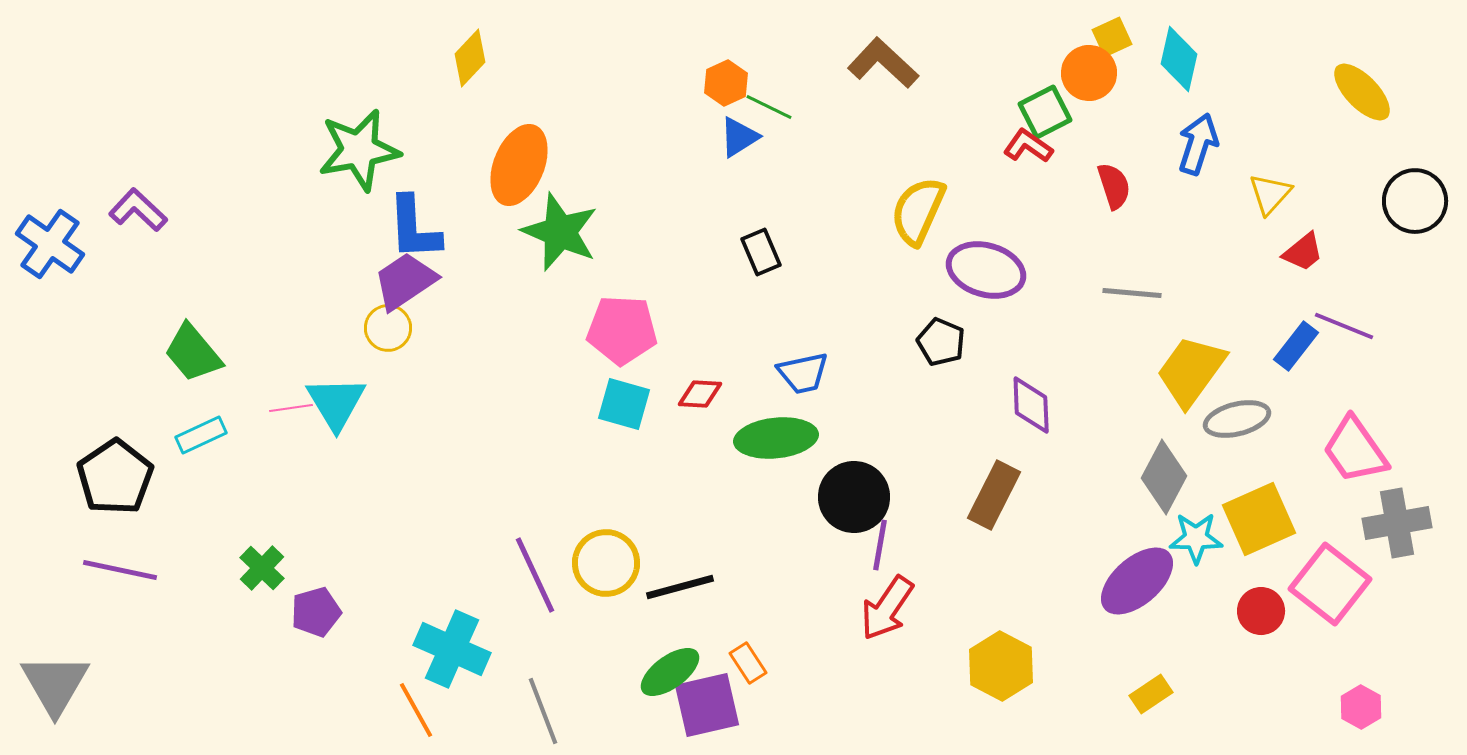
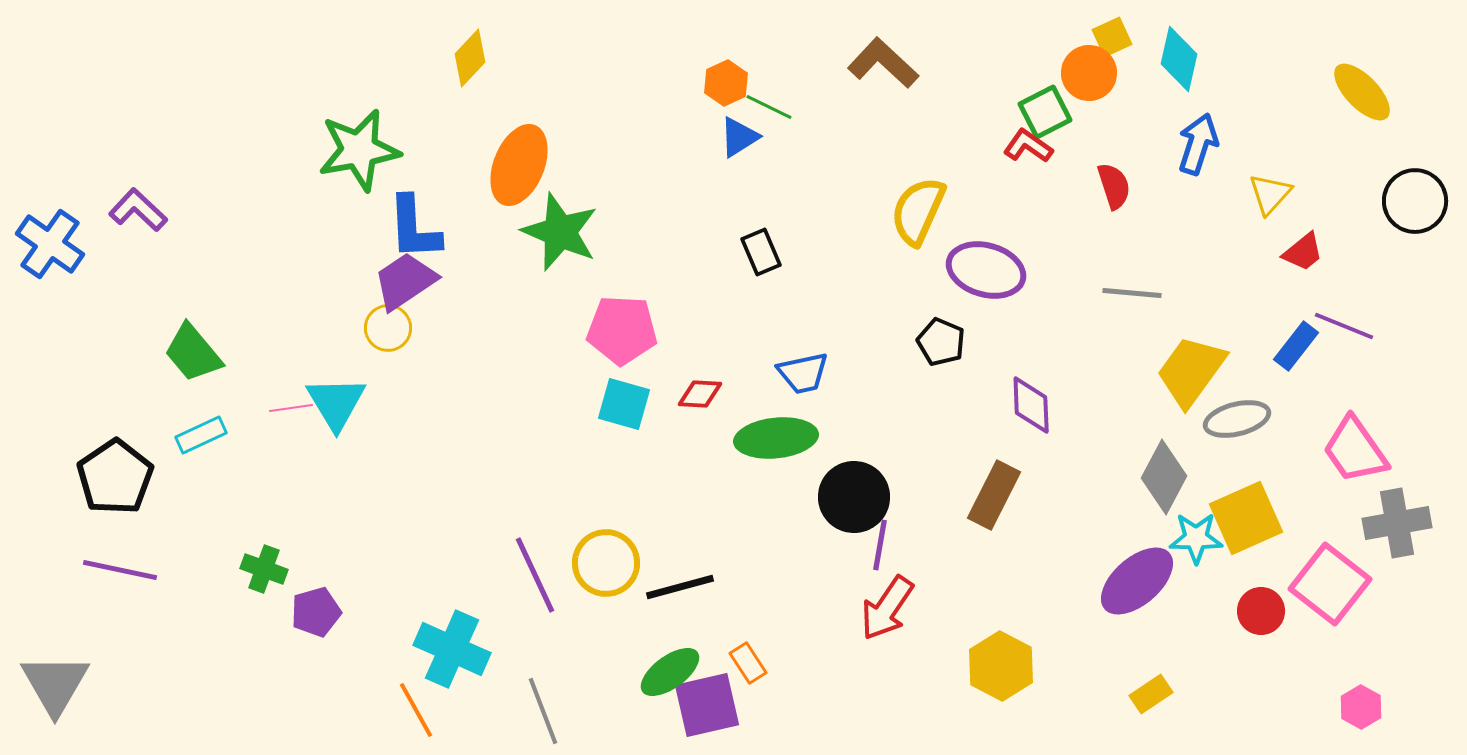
yellow square at (1259, 519): moved 13 px left, 1 px up
green cross at (262, 568): moved 2 px right, 1 px down; rotated 24 degrees counterclockwise
